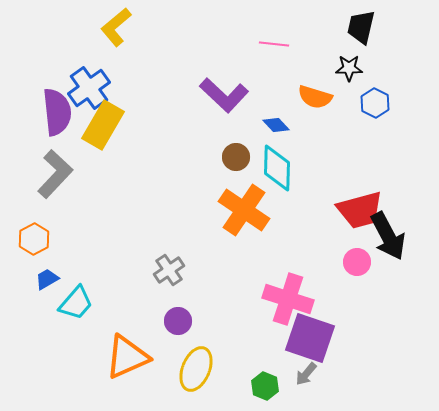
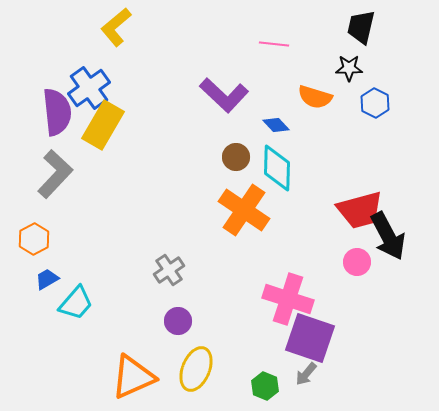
orange triangle: moved 6 px right, 20 px down
